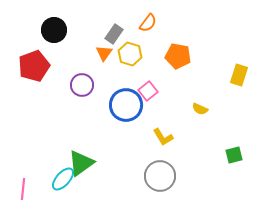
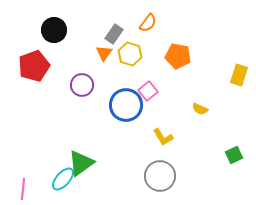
green square: rotated 12 degrees counterclockwise
